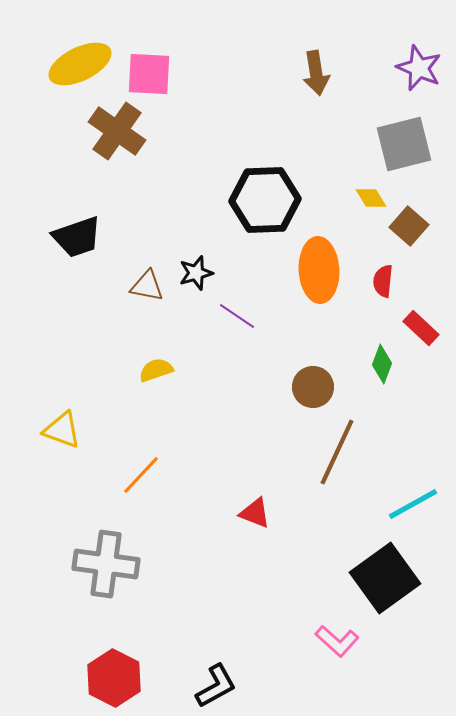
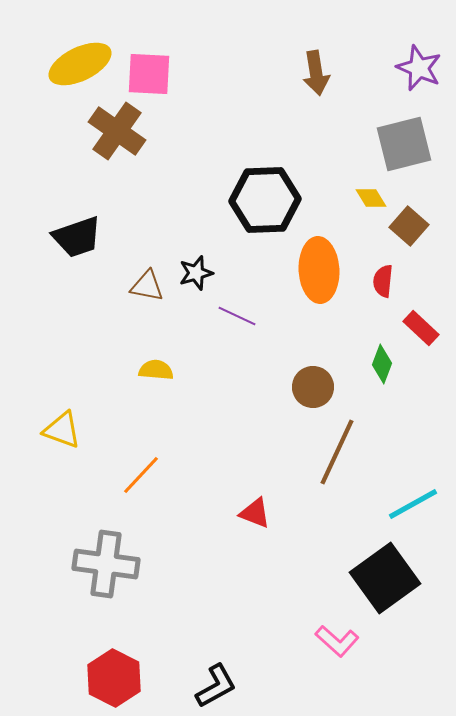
purple line: rotated 9 degrees counterclockwise
yellow semicircle: rotated 24 degrees clockwise
